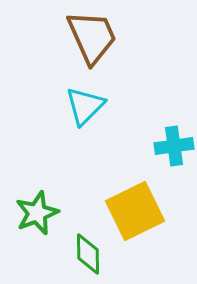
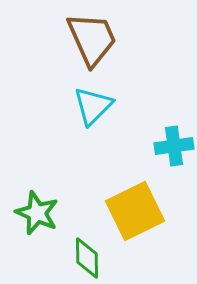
brown trapezoid: moved 2 px down
cyan triangle: moved 8 px right
green star: rotated 27 degrees counterclockwise
green diamond: moved 1 px left, 4 px down
